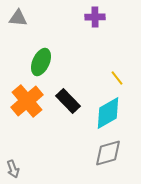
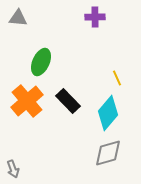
yellow line: rotated 14 degrees clockwise
cyan diamond: rotated 20 degrees counterclockwise
